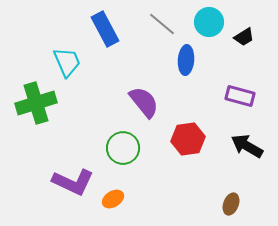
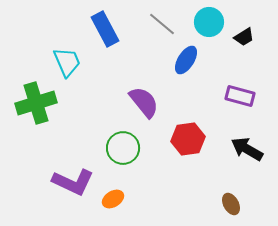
blue ellipse: rotated 28 degrees clockwise
black arrow: moved 3 px down
brown ellipse: rotated 50 degrees counterclockwise
